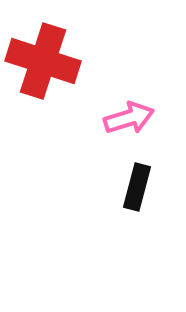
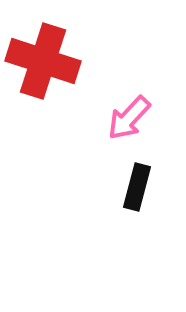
pink arrow: rotated 150 degrees clockwise
